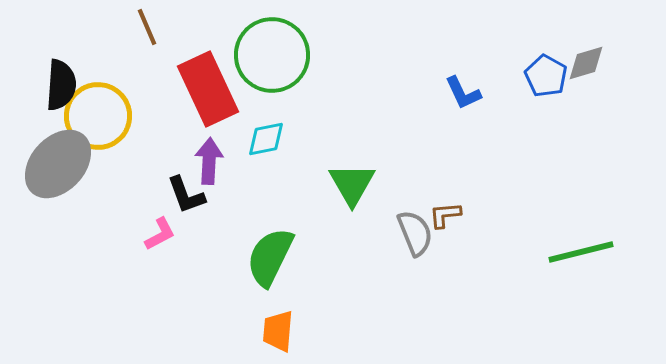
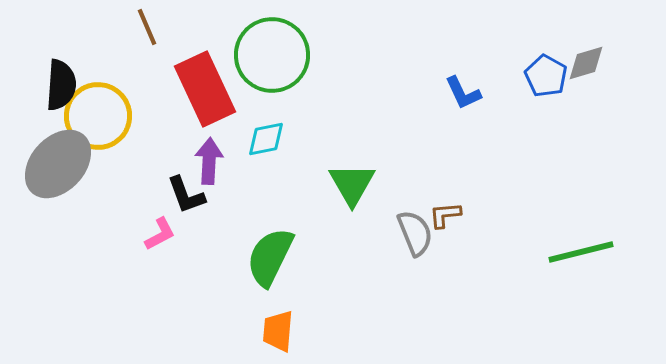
red rectangle: moved 3 px left
